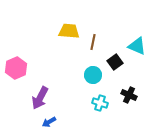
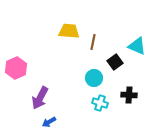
cyan circle: moved 1 px right, 3 px down
black cross: rotated 21 degrees counterclockwise
